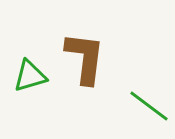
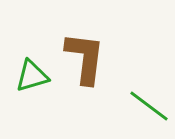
green triangle: moved 2 px right
